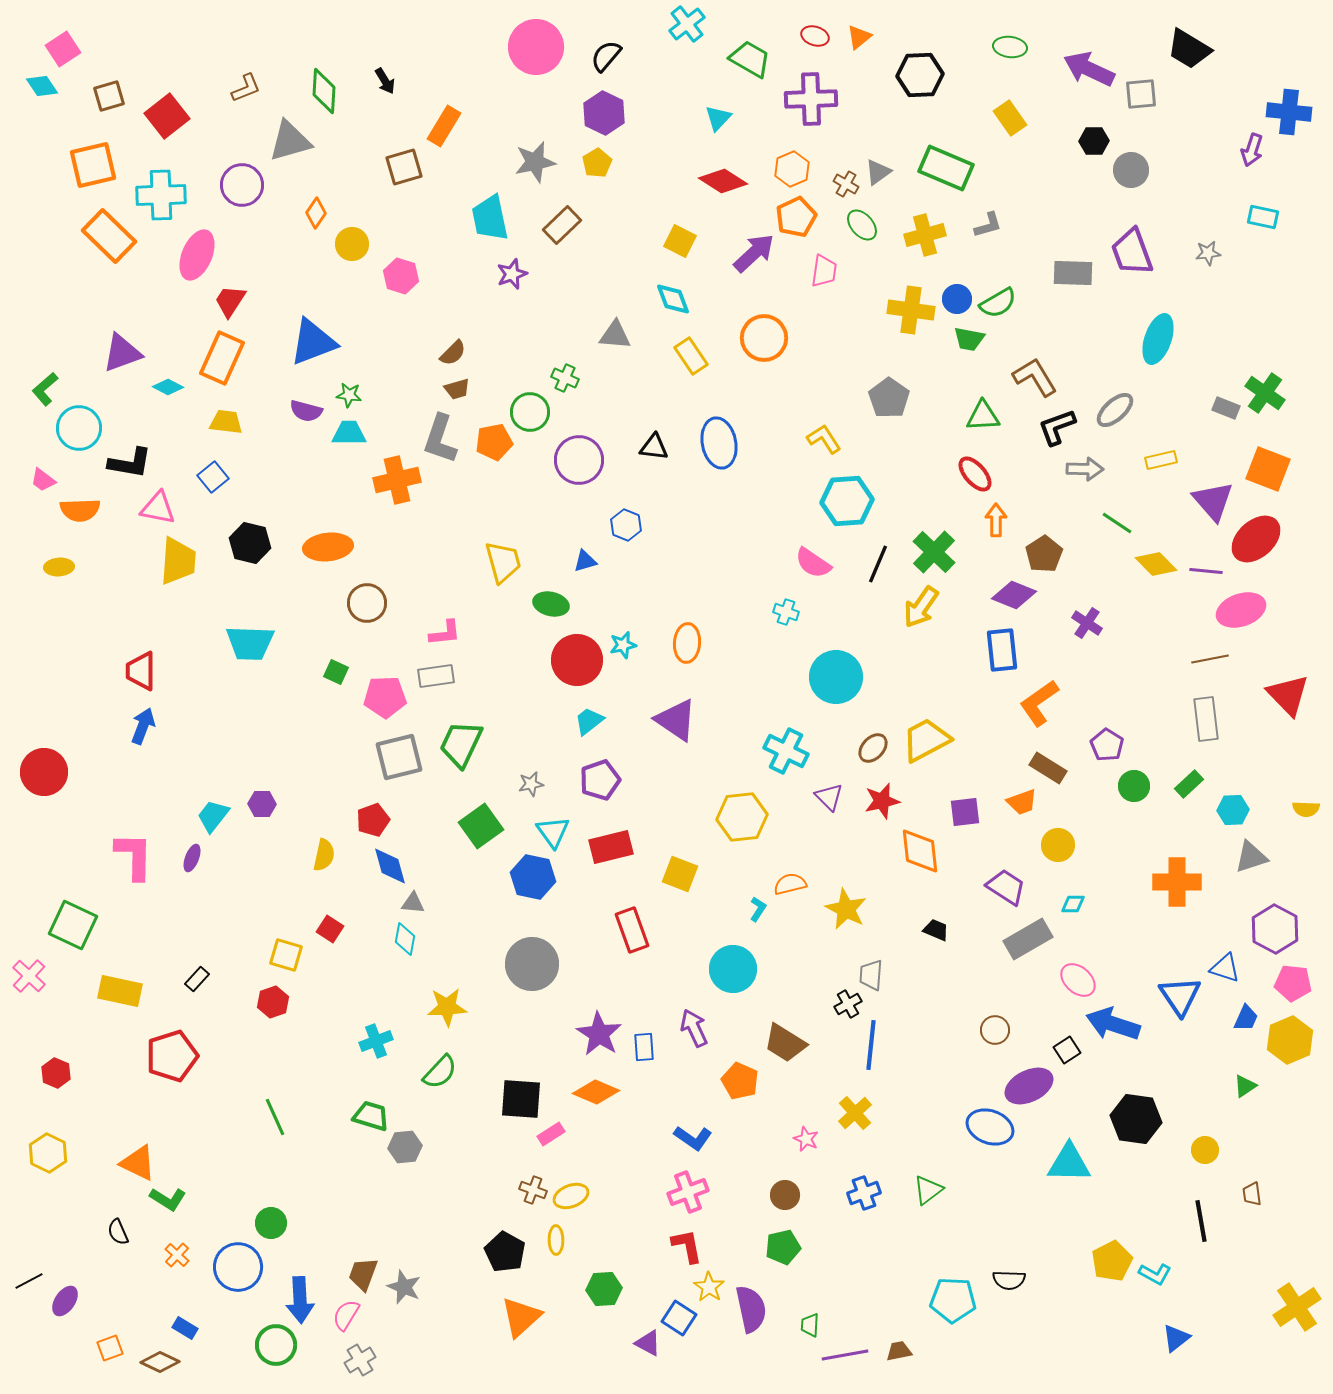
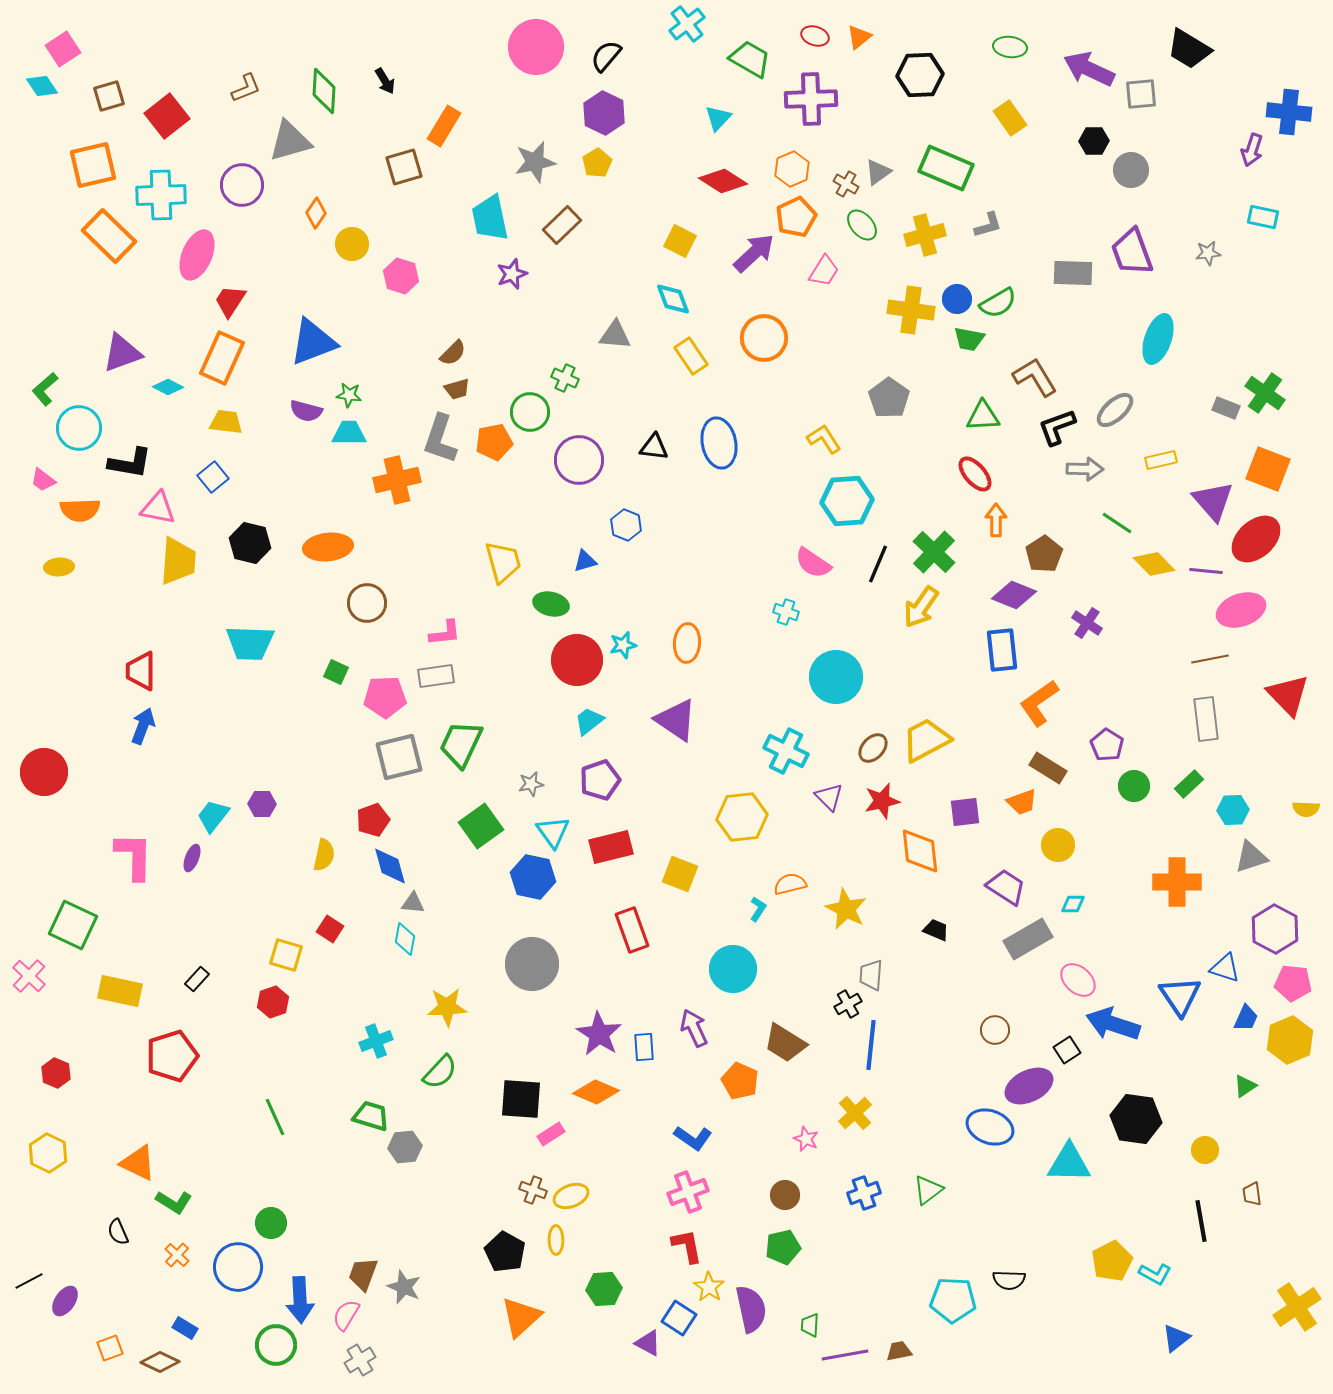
pink trapezoid at (824, 271): rotated 24 degrees clockwise
yellow diamond at (1156, 564): moved 2 px left
green L-shape at (168, 1199): moved 6 px right, 3 px down
